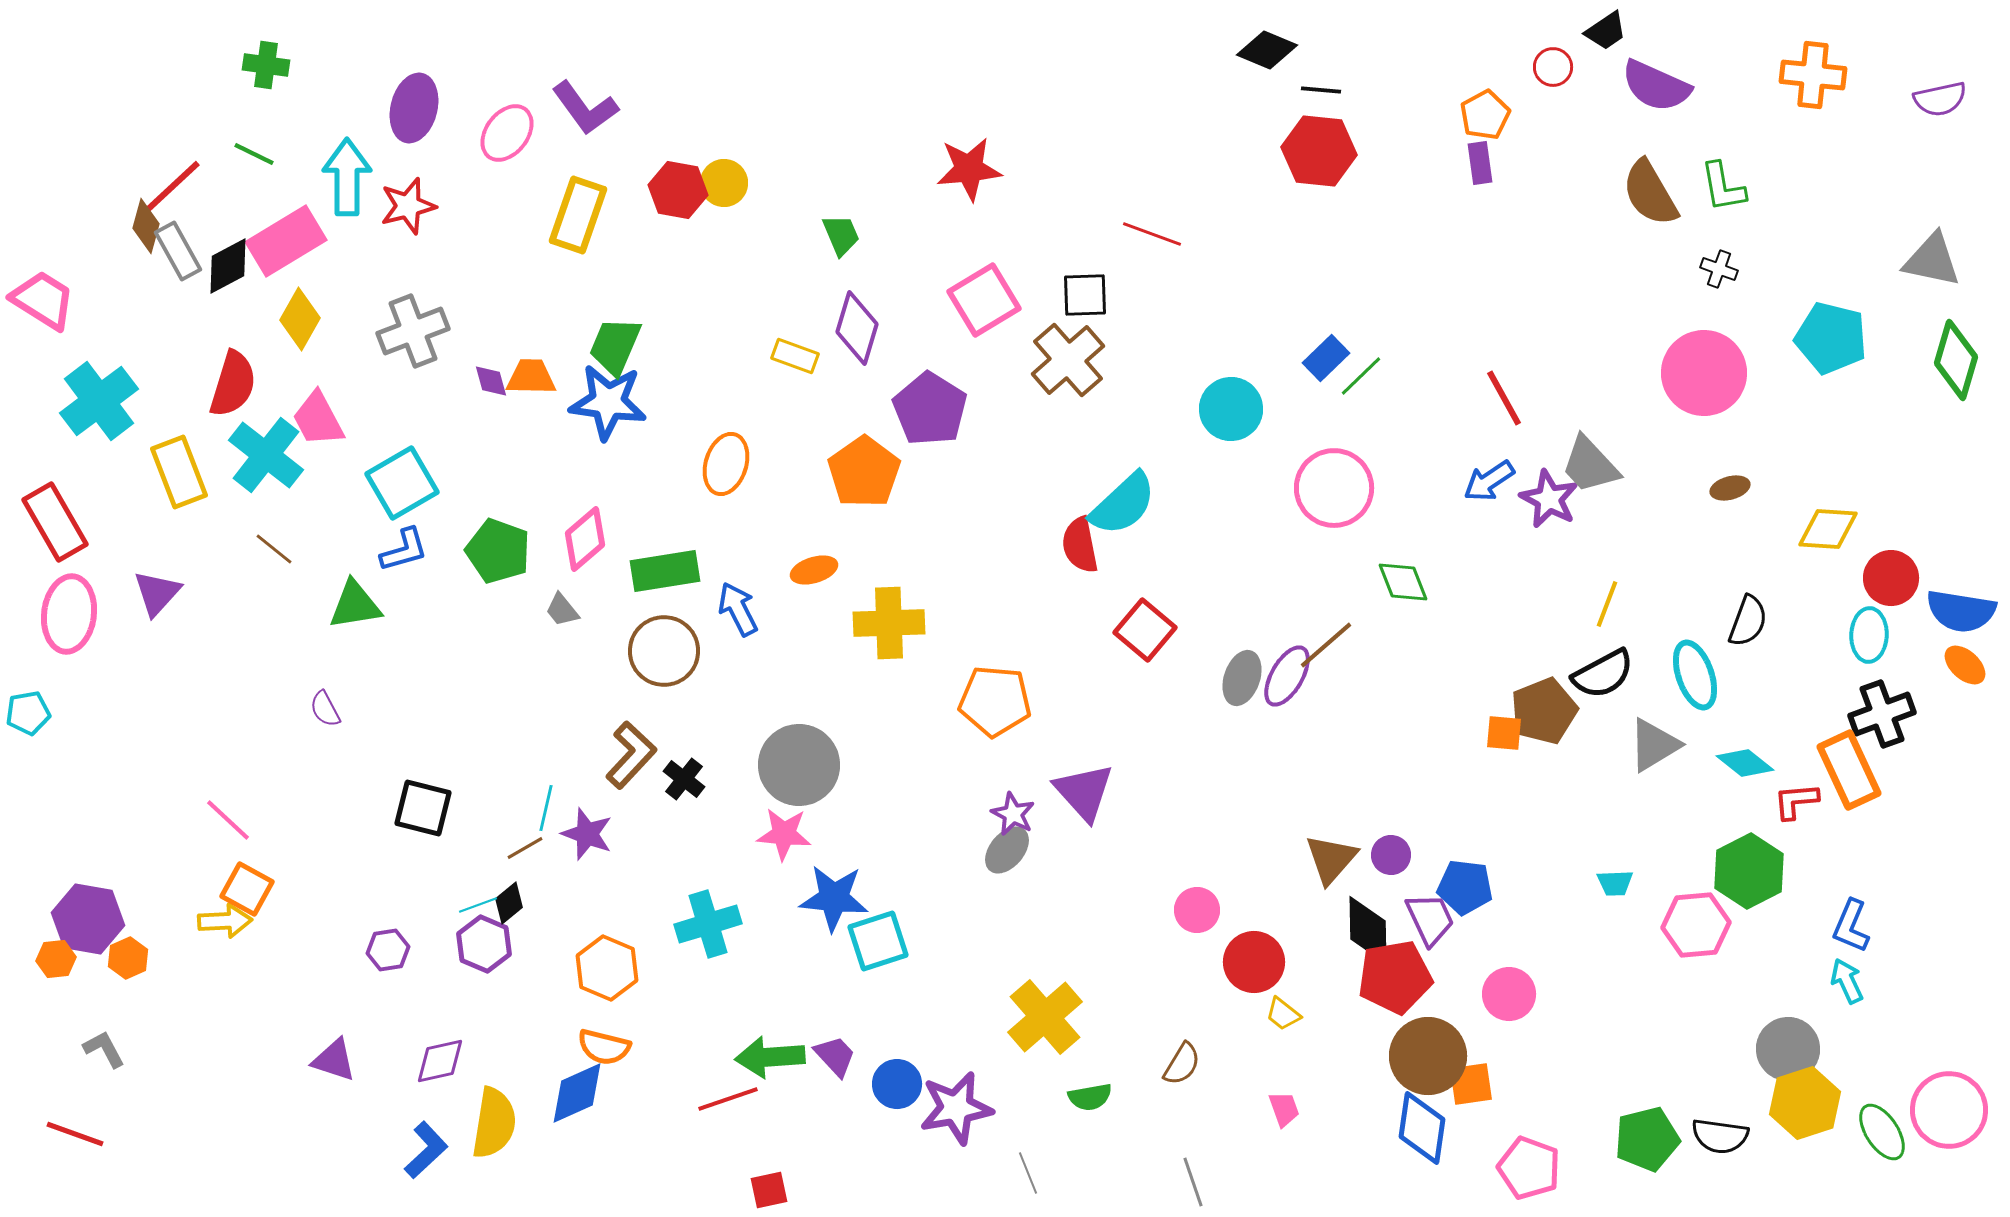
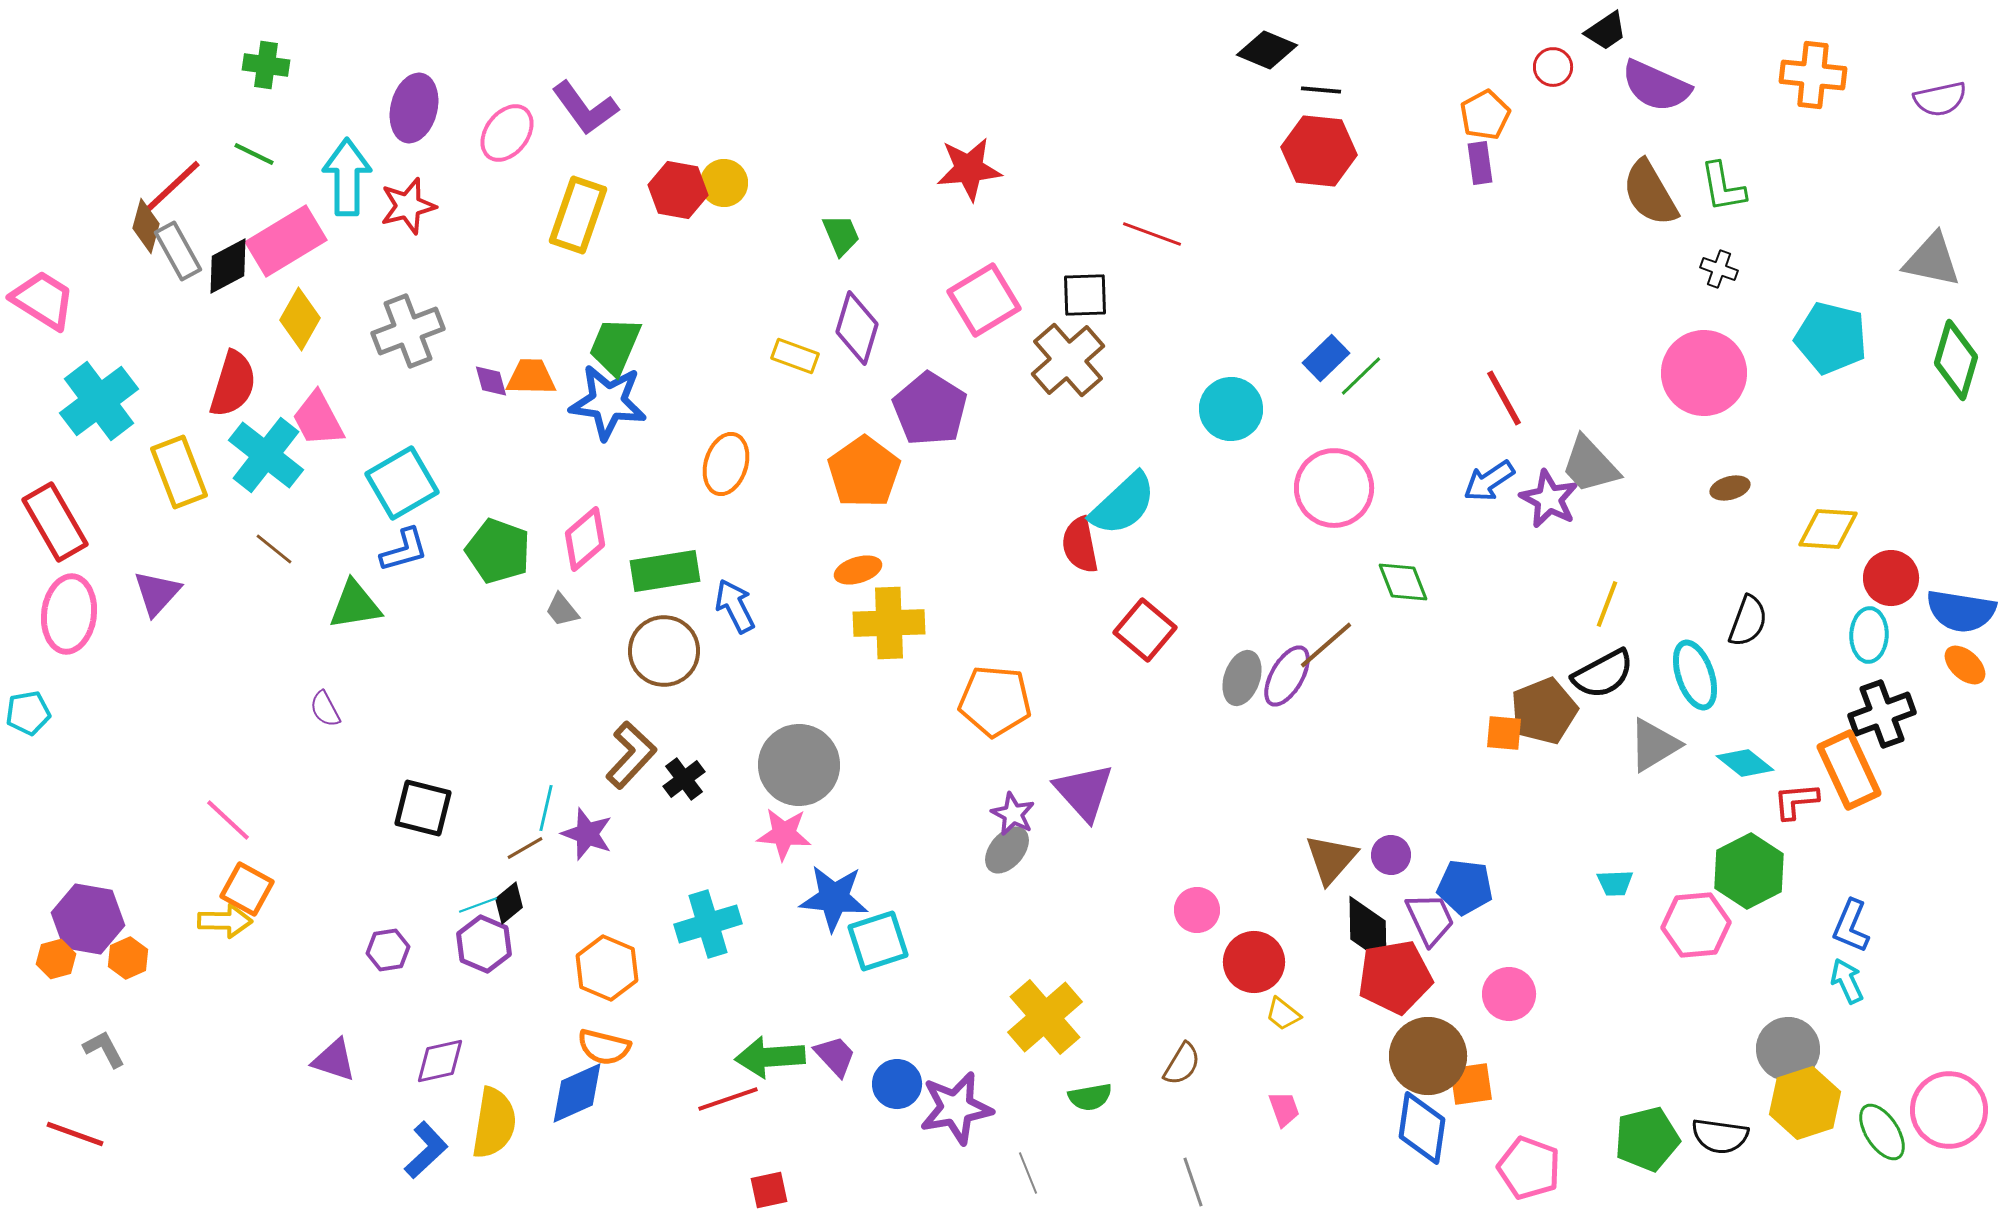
gray cross at (413, 331): moved 5 px left
orange ellipse at (814, 570): moved 44 px right
blue arrow at (738, 609): moved 3 px left, 3 px up
black cross at (684, 779): rotated 15 degrees clockwise
yellow arrow at (225, 921): rotated 4 degrees clockwise
orange hexagon at (56, 959): rotated 9 degrees counterclockwise
